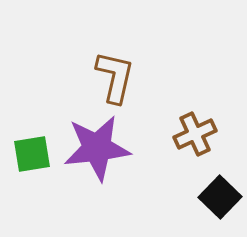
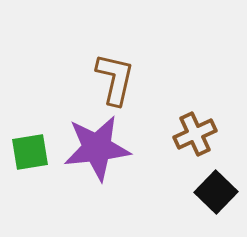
brown L-shape: moved 2 px down
green square: moved 2 px left, 2 px up
black square: moved 4 px left, 5 px up
